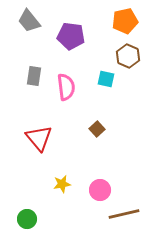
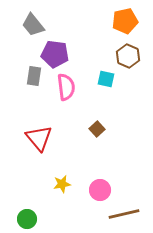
gray trapezoid: moved 4 px right, 4 px down
purple pentagon: moved 16 px left, 18 px down
